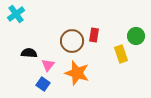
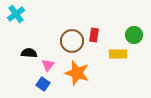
green circle: moved 2 px left, 1 px up
yellow rectangle: moved 3 px left; rotated 72 degrees counterclockwise
